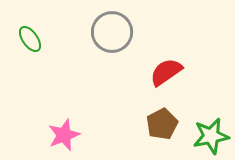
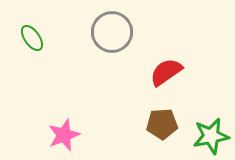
green ellipse: moved 2 px right, 1 px up
brown pentagon: rotated 24 degrees clockwise
